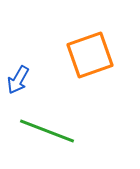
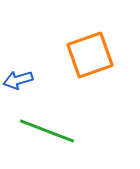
blue arrow: rotated 44 degrees clockwise
